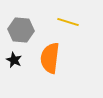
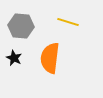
gray hexagon: moved 4 px up
black star: moved 2 px up
